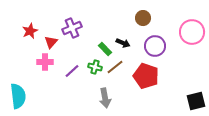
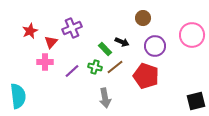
pink circle: moved 3 px down
black arrow: moved 1 px left, 1 px up
